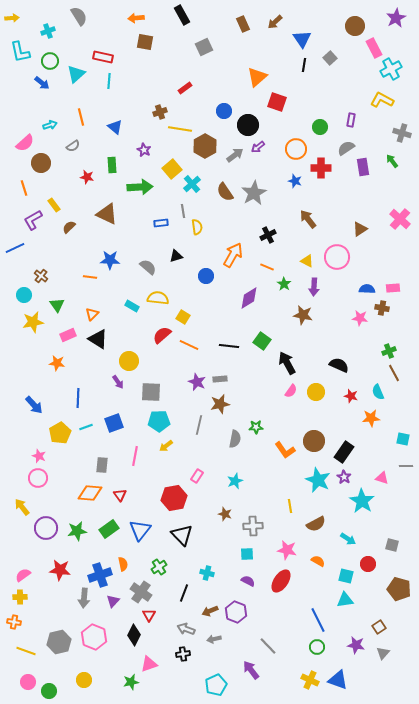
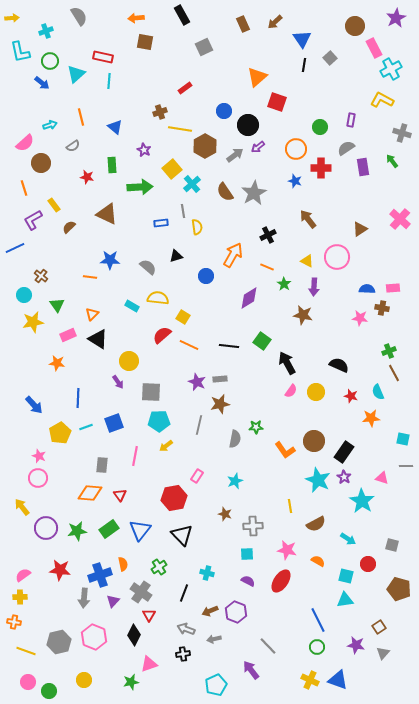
cyan cross at (48, 31): moved 2 px left
